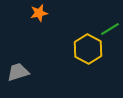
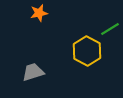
yellow hexagon: moved 1 px left, 2 px down
gray trapezoid: moved 15 px right
